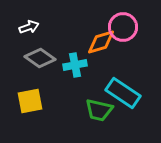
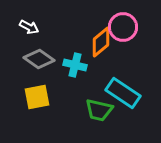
white arrow: rotated 48 degrees clockwise
orange diamond: rotated 24 degrees counterclockwise
gray diamond: moved 1 px left, 1 px down
cyan cross: rotated 25 degrees clockwise
yellow square: moved 7 px right, 4 px up
